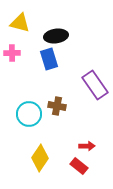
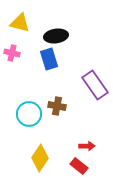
pink cross: rotated 14 degrees clockwise
